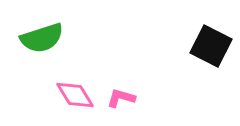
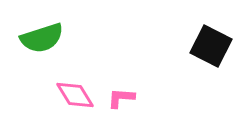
pink L-shape: rotated 12 degrees counterclockwise
